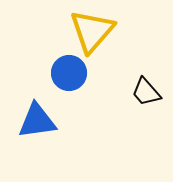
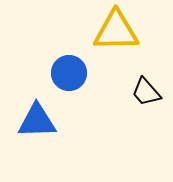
yellow triangle: moved 24 px right; rotated 48 degrees clockwise
blue triangle: rotated 6 degrees clockwise
